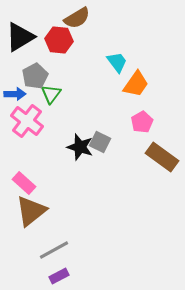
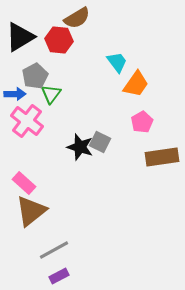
brown rectangle: rotated 44 degrees counterclockwise
